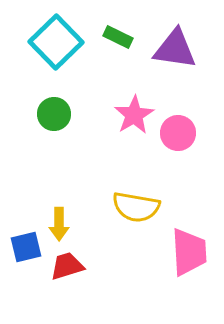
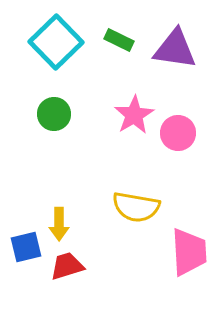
green rectangle: moved 1 px right, 3 px down
